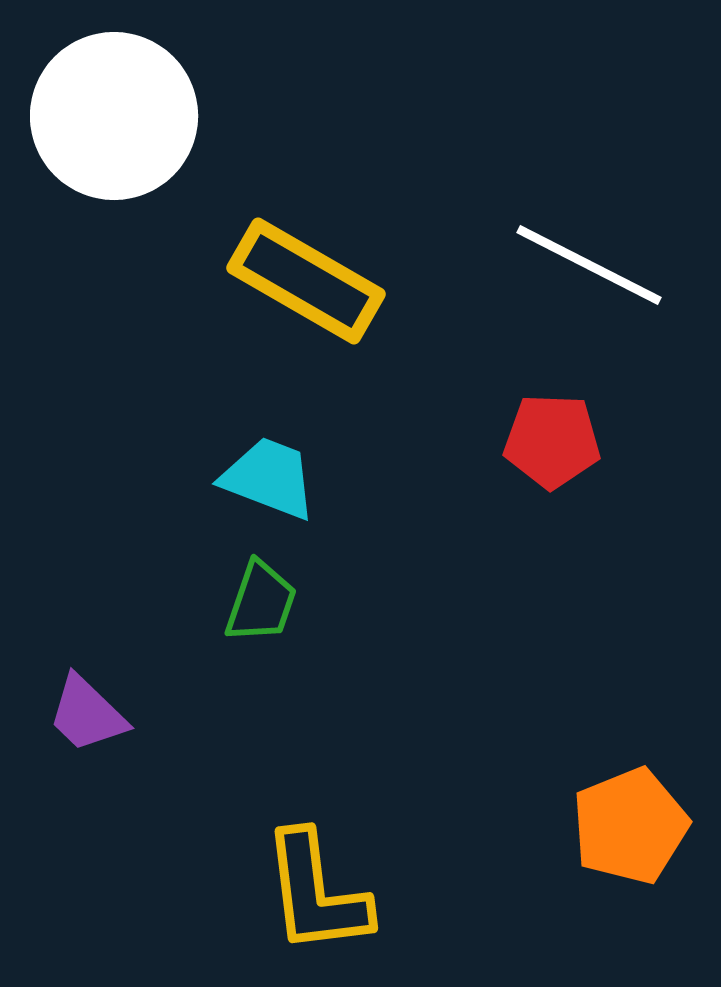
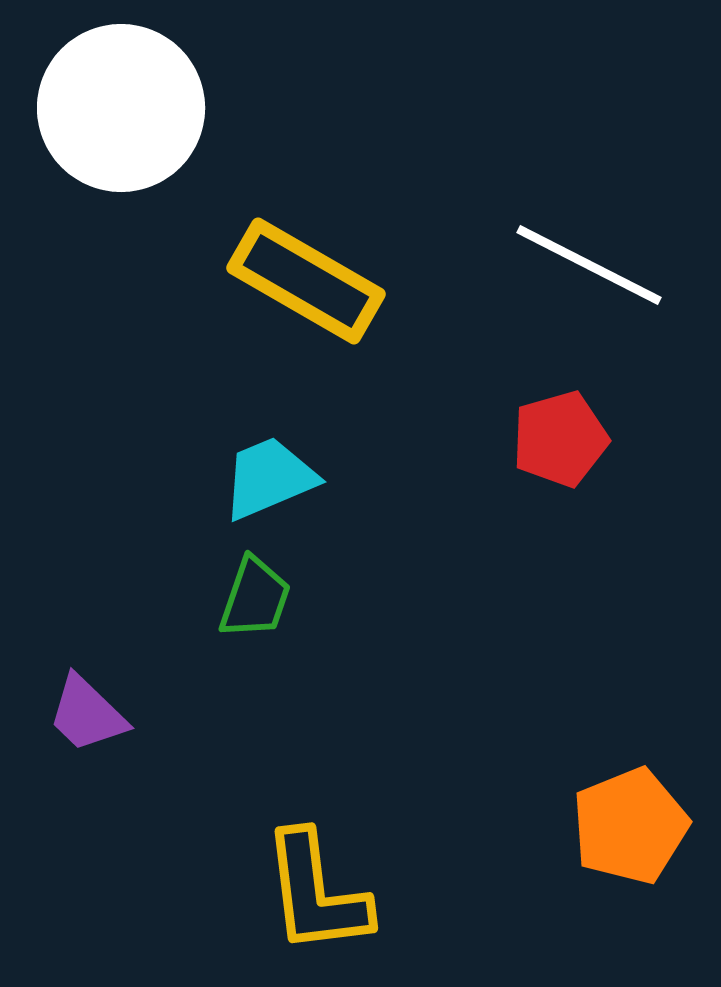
white circle: moved 7 px right, 8 px up
red pentagon: moved 8 px right, 2 px up; rotated 18 degrees counterclockwise
cyan trapezoid: rotated 44 degrees counterclockwise
green trapezoid: moved 6 px left, 4 px up
